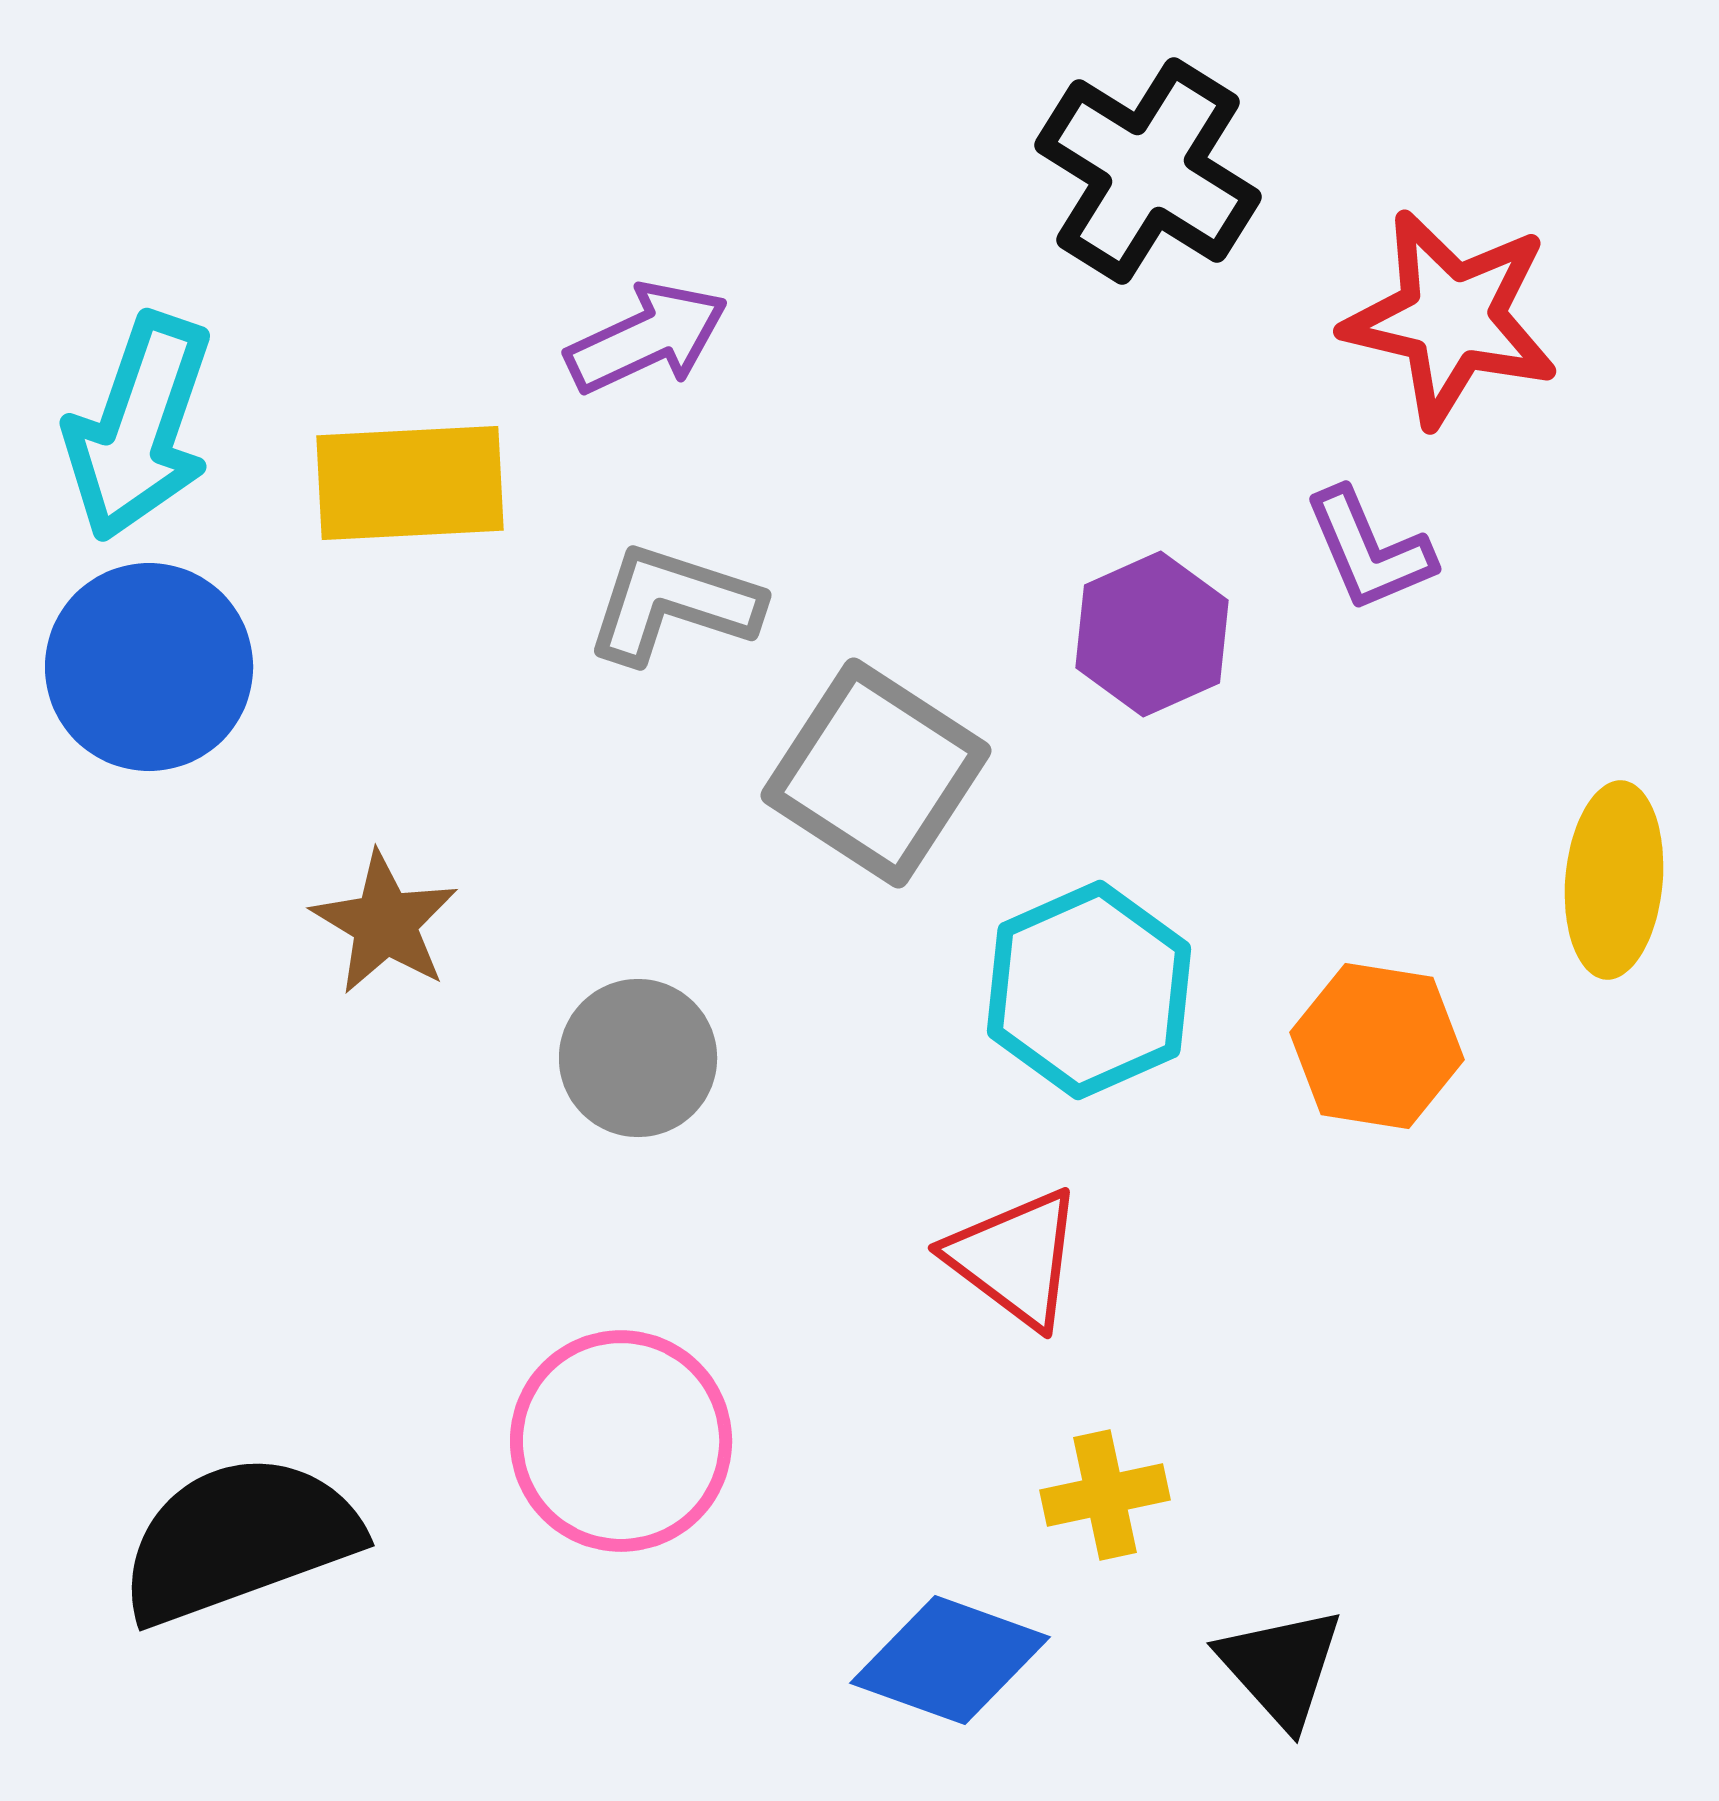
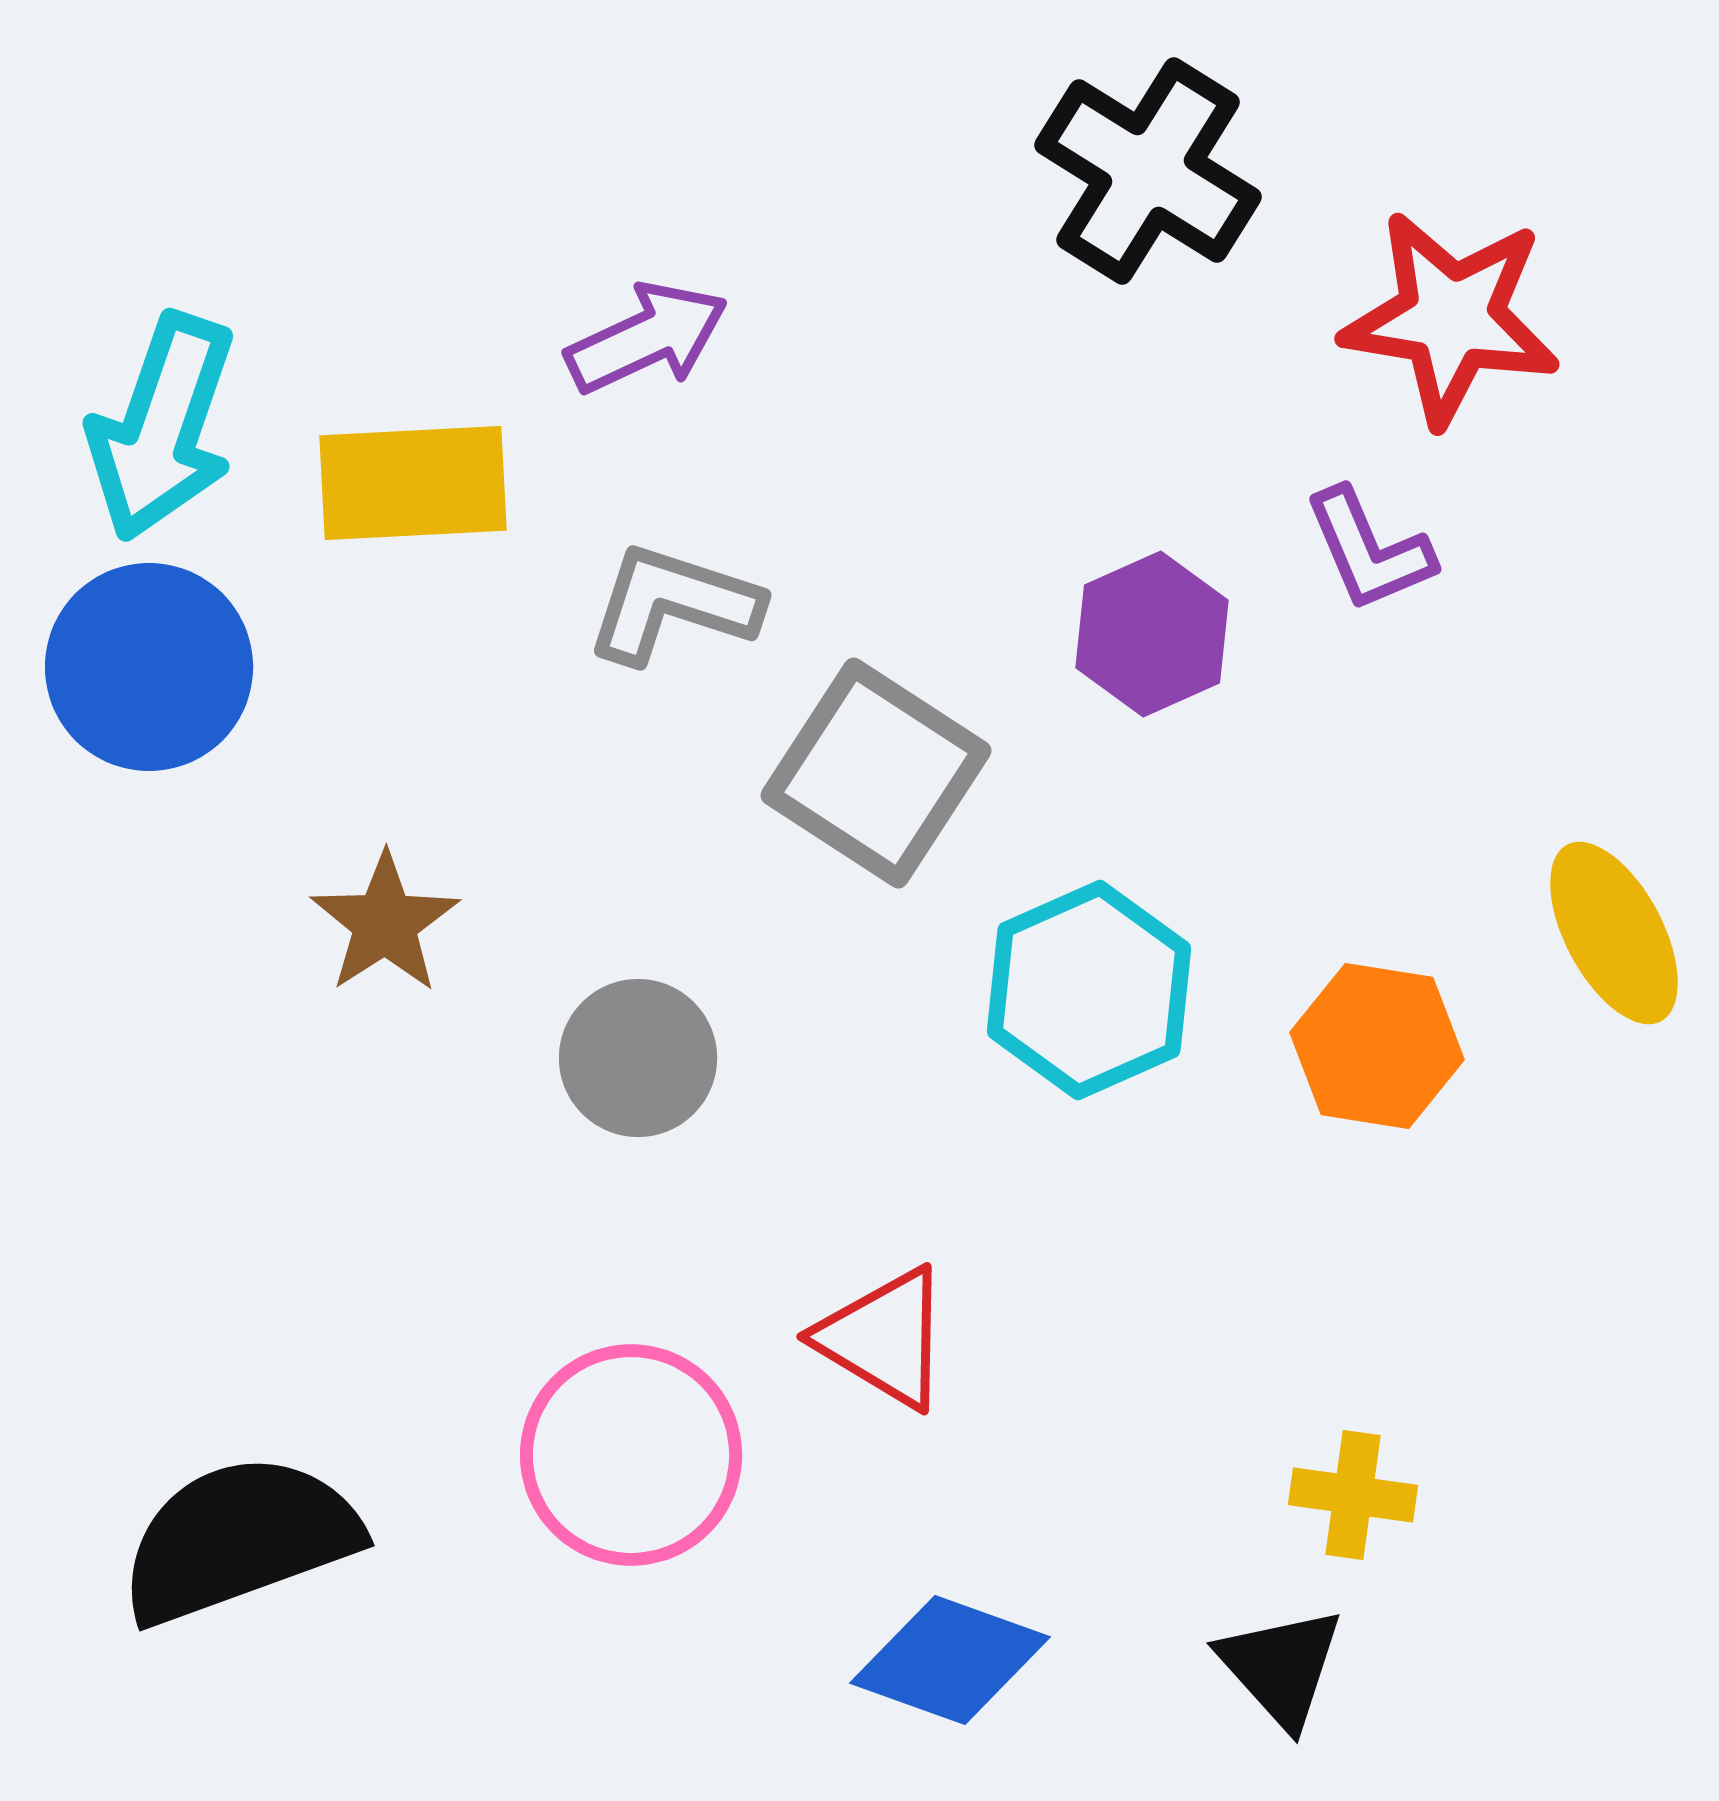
red star: rotated 4 degrees counterclockwise
cyan arrow: moved 23 px right
yellow rectangle: moved 3 px right
yellow ellipse: moved 53 px down; rotated 33 degrees counterclockwise
brown star: rotated 8 degrees clockwise
red triangle: moved 131 px left, 80 px down; rotated 6 degrees counterclockwise
pink circle: moved 10 px right, 14 px down
yellow cross: moved 248 px right; rotated 20 degrees clockwise
